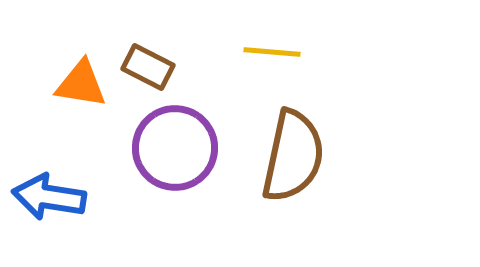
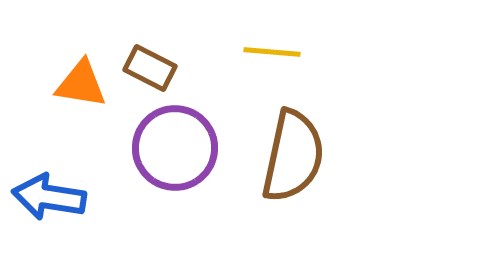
brown rectangle: moved 2 px right, 1 px down
